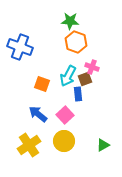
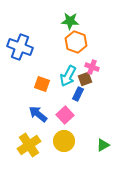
blue rectangle: rotated 32 degrees clockwise
